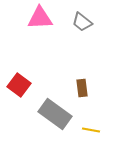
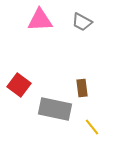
pink triangle: moved 2 px down
gray trapezoid: rotated 10 degrees counterclockwise
gray rectangle: moved 5 px up; rotated 24 degrees counterclockwise
yellow line: moved 1 px right, 3 px up; rotated 42 degrees clockwise
